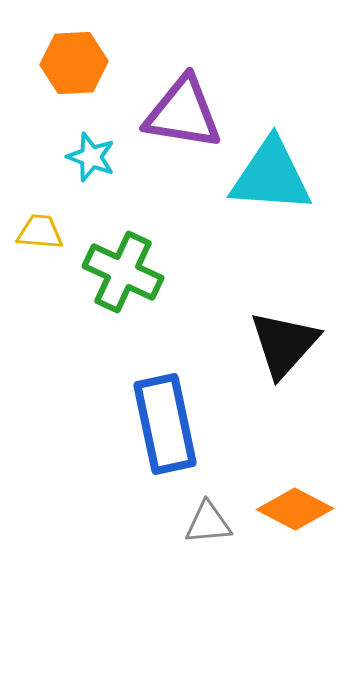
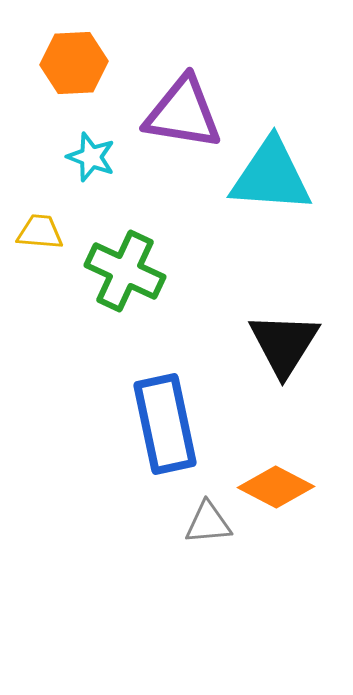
green cross: moved 2 px right, 1 px up
black triangle: rotated 10 degrees counterclockwise
orange diamond: moved 19 px left, 22 px up
